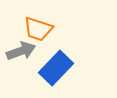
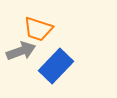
blue rectangle: moved 2 px up
